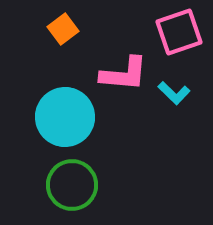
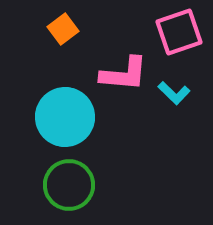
green circle: moved 3 px left
